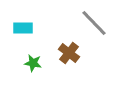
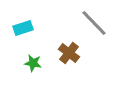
cyan rectangle: rotated 18 degrees counterclockwise
